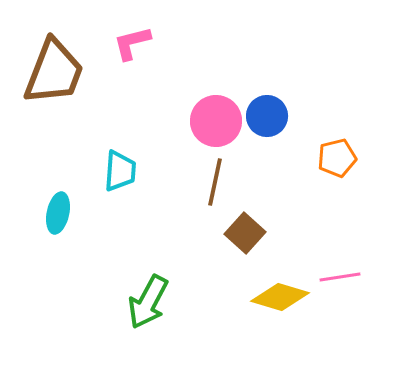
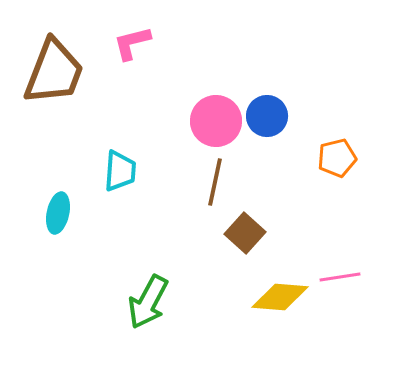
yellow diamond: rotated 12 degrees counterclockwise
